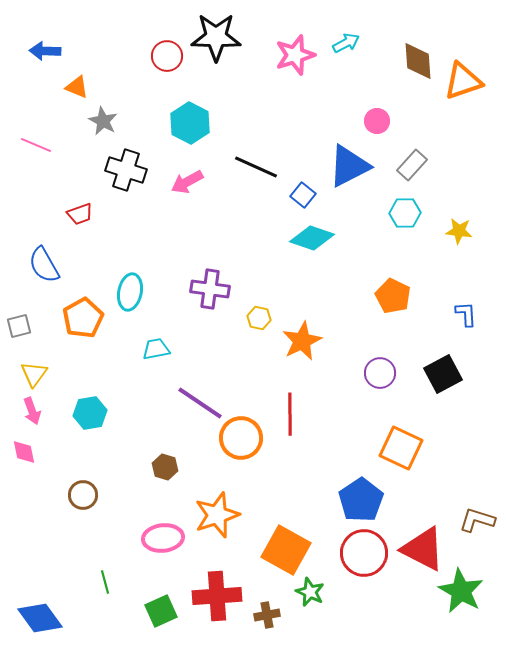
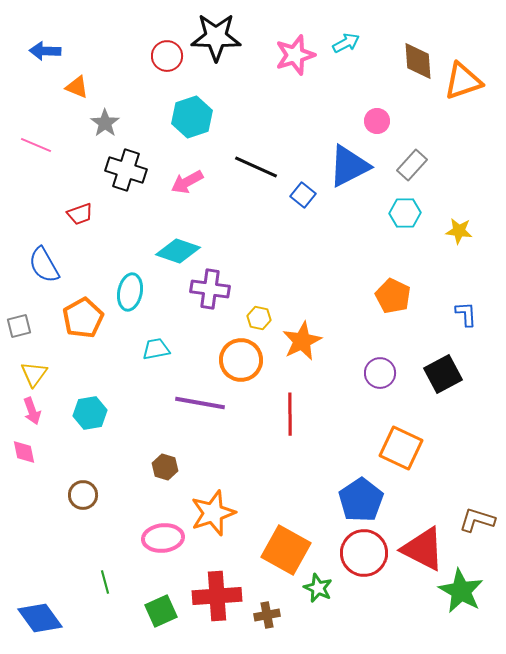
gray star at (103, 121): moved 2 px right, 2 px down; rotated 8 degrees clockwise
cyan hexagon at (190, 123): moved 2 px right, 6 px up; rotated 15 degrees clockwise
cyan diamond at (312, 238): moved 134 px left, 13 px down
purple line at (200, 403): rotated 24 degrees counterclockwise
orange circle at (241, 438): moved 78 px up
orange star at (217, 515): moved 4 px left, 2 px up
green star at (310, 592): moved 8 px right, 4 px up
